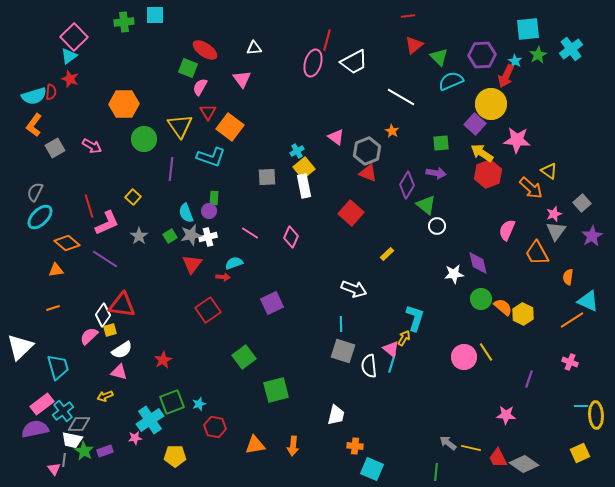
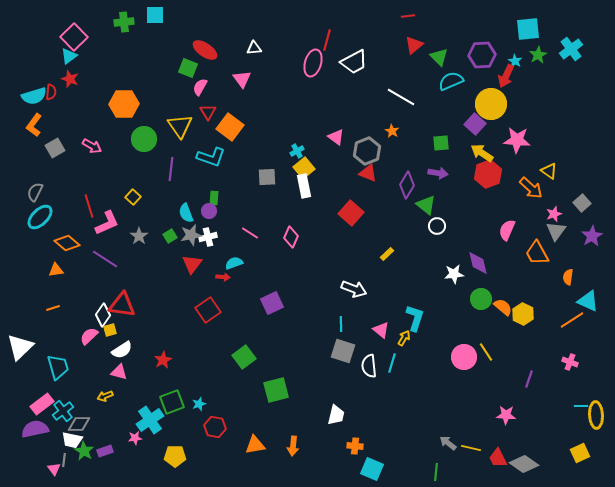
purple arrow at (436, 173): moved 2 px right
pink triangle at (391, 349): moved 10 px left, 19 px up
